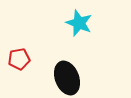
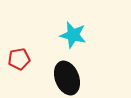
cyan star: moved 6 px left, 12 px down; rotated 8 degrees counterclockwise
